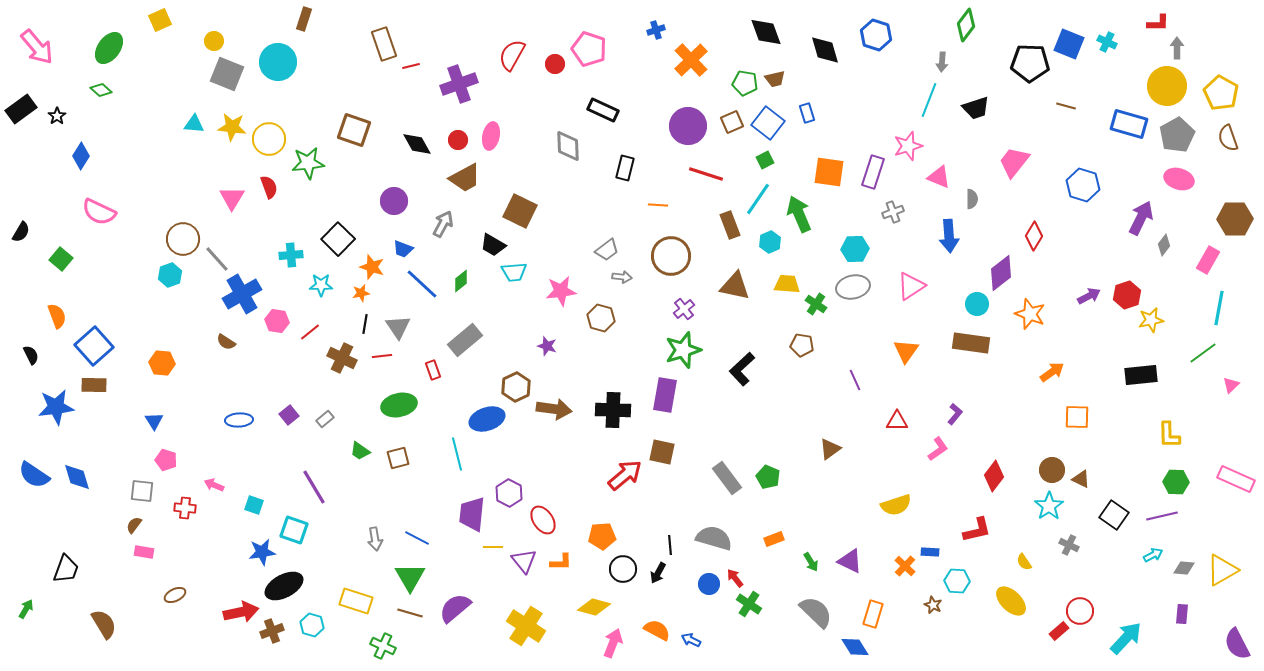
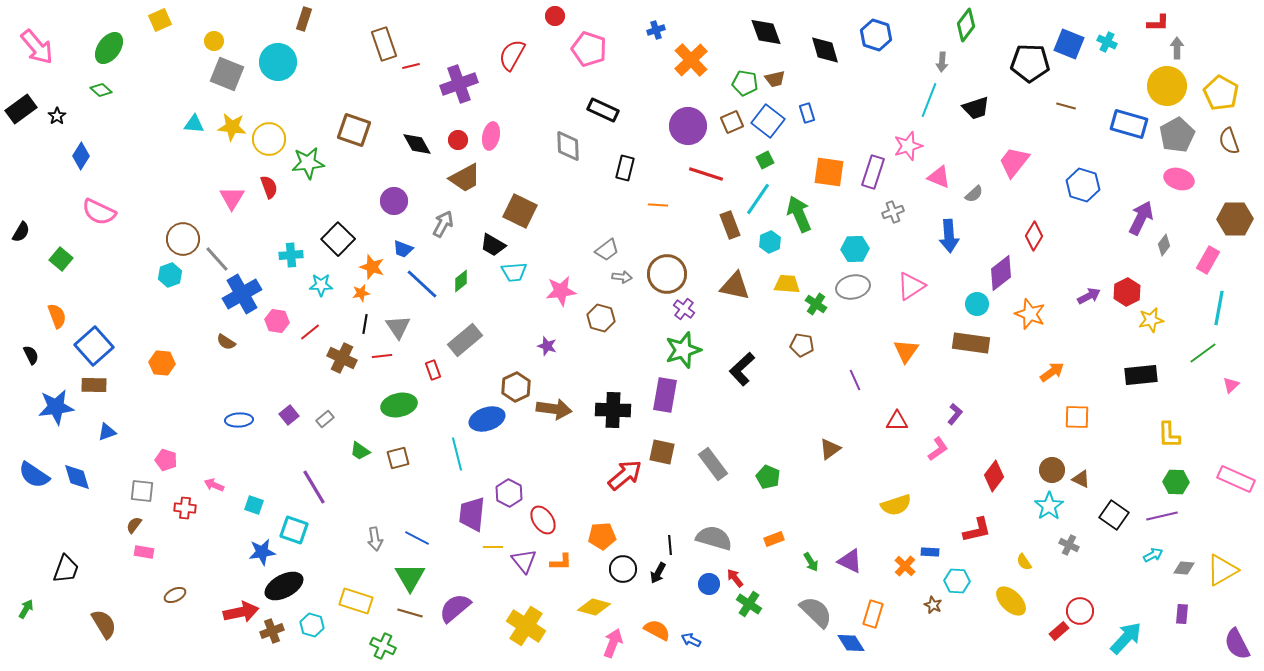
red circle at (555, 64): moved 48 px up
blue square at (768, 123): moved 2 px up
brown semicircle at (1228, 138): moved 1 px right, 3 px down
gray semicircle at (972, 199): moved 2 px right, 5 px up; rotated 48 degrees clockwise
brown circle at (671, 256): moved 4 px left, 18 px down
red hexagon at (1127, 295): moved 3 px up; rotated 8 degrees counterclockwise
purple cross at (684, 309): rotated 15 degrees counterclockwise
blue triangle at (154, 421): moved 47 px left, 11 px down; rotated 42 degrees clockwise
gray rectangle at (727, 478): moved 14 px left, 14 px up
blue diamond at (855, 647): moved 4 px left, 4 px up
